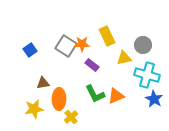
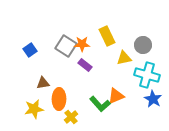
purple rectangle: moved 7 px left
green L-shape: moved 5 px right, 10 px down; rotated 15 degrees counterclockwise
blue star: moved 1 px left
